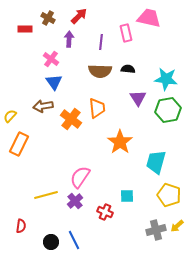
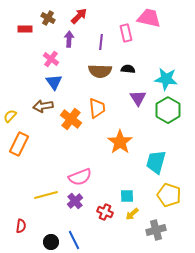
green hexagon: rotated 20 degrees counterclockwise
pink semicircle: rotated 145 degrees counterclockwise
yellow arrow: moved 45 px left, 12 px up
